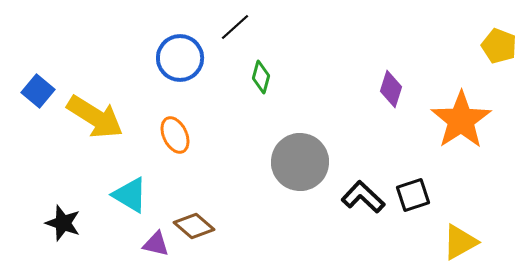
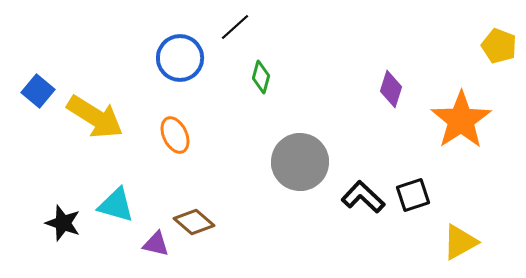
cyan triangle: moved 14 px left, 10 px down; rotated 15 degrees counterclockwise
brown diamond: moved 4 px up
